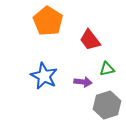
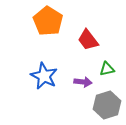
red trapezoid: moved 2 px left
